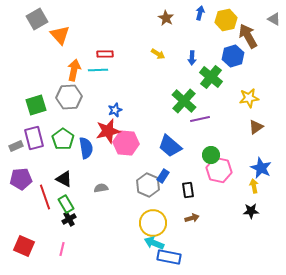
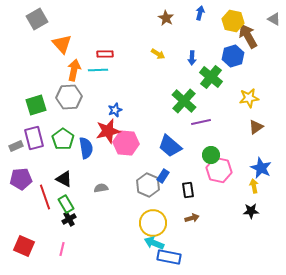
yellow hexagon at (226, 20): moved 7 px right, 1 px down; rotated 25 degrees clockwise
orange triangle at (60, 35): moved 2 px right, 9 px down
purple line at (200, 119): moved 1 px right, 3 px down
